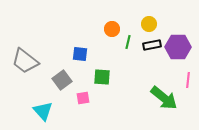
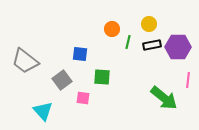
pink square: rotated 16 degrees clockwise
